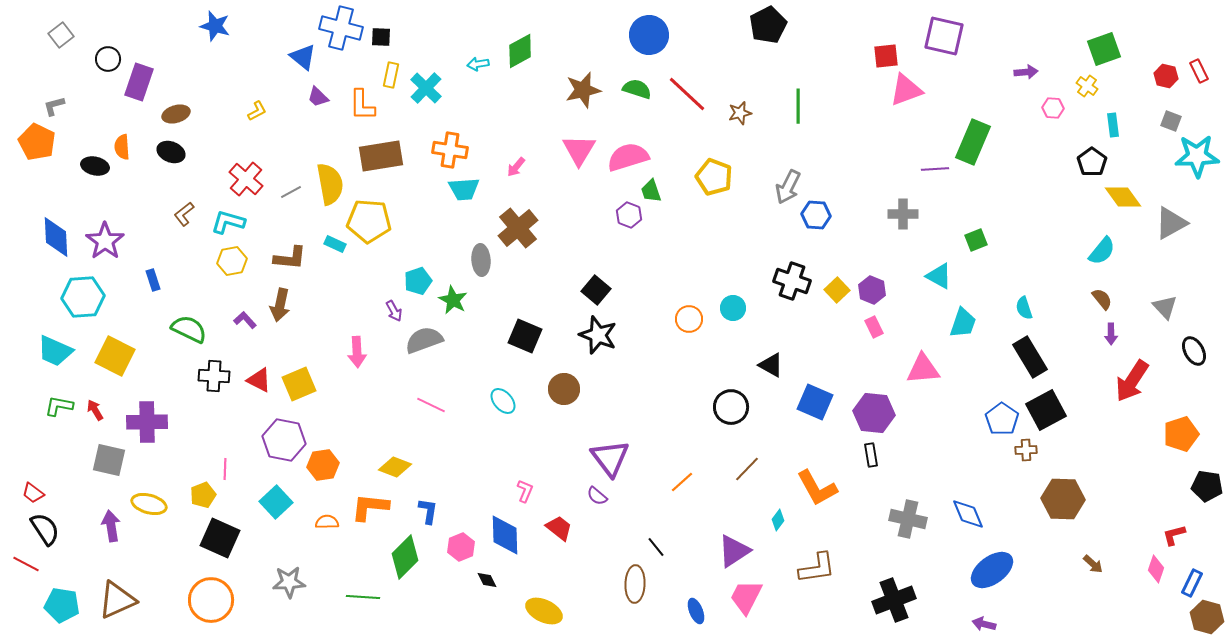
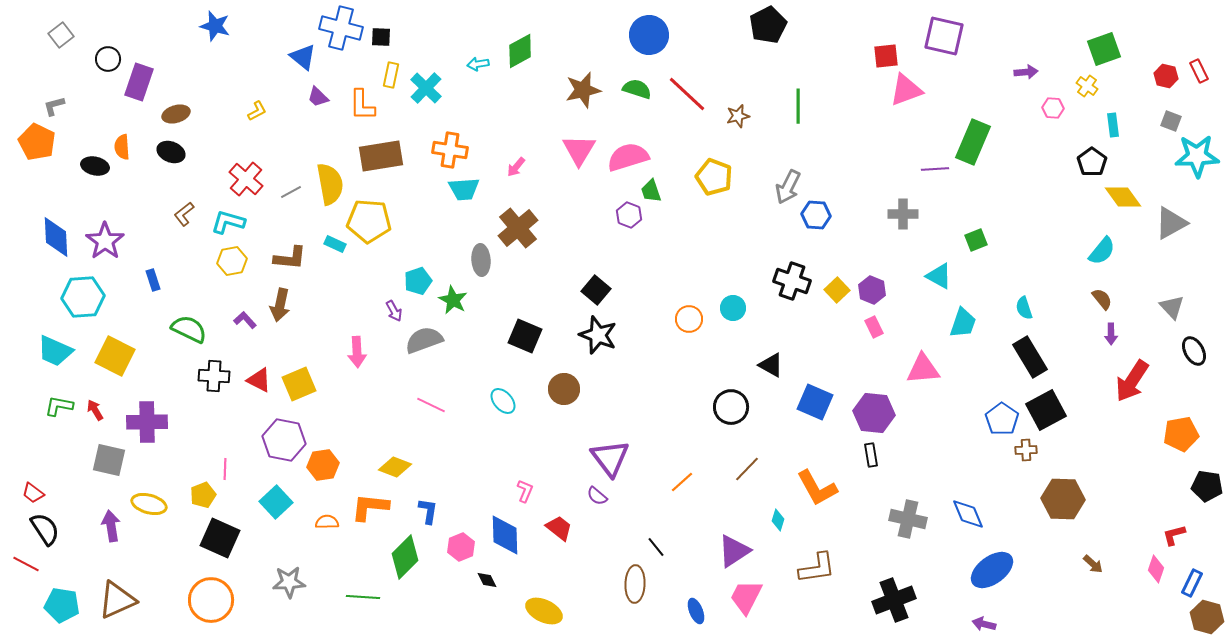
brown star at (740, 113): moved 2 px left, 3 px down
gray triangle at (1165, 307): moved 7 px right
orange pentagon at (1181, 434): rotated 8 degrees clockwise
cyan diamond at (778, 520): rotated 20 degrees counterclockwise
